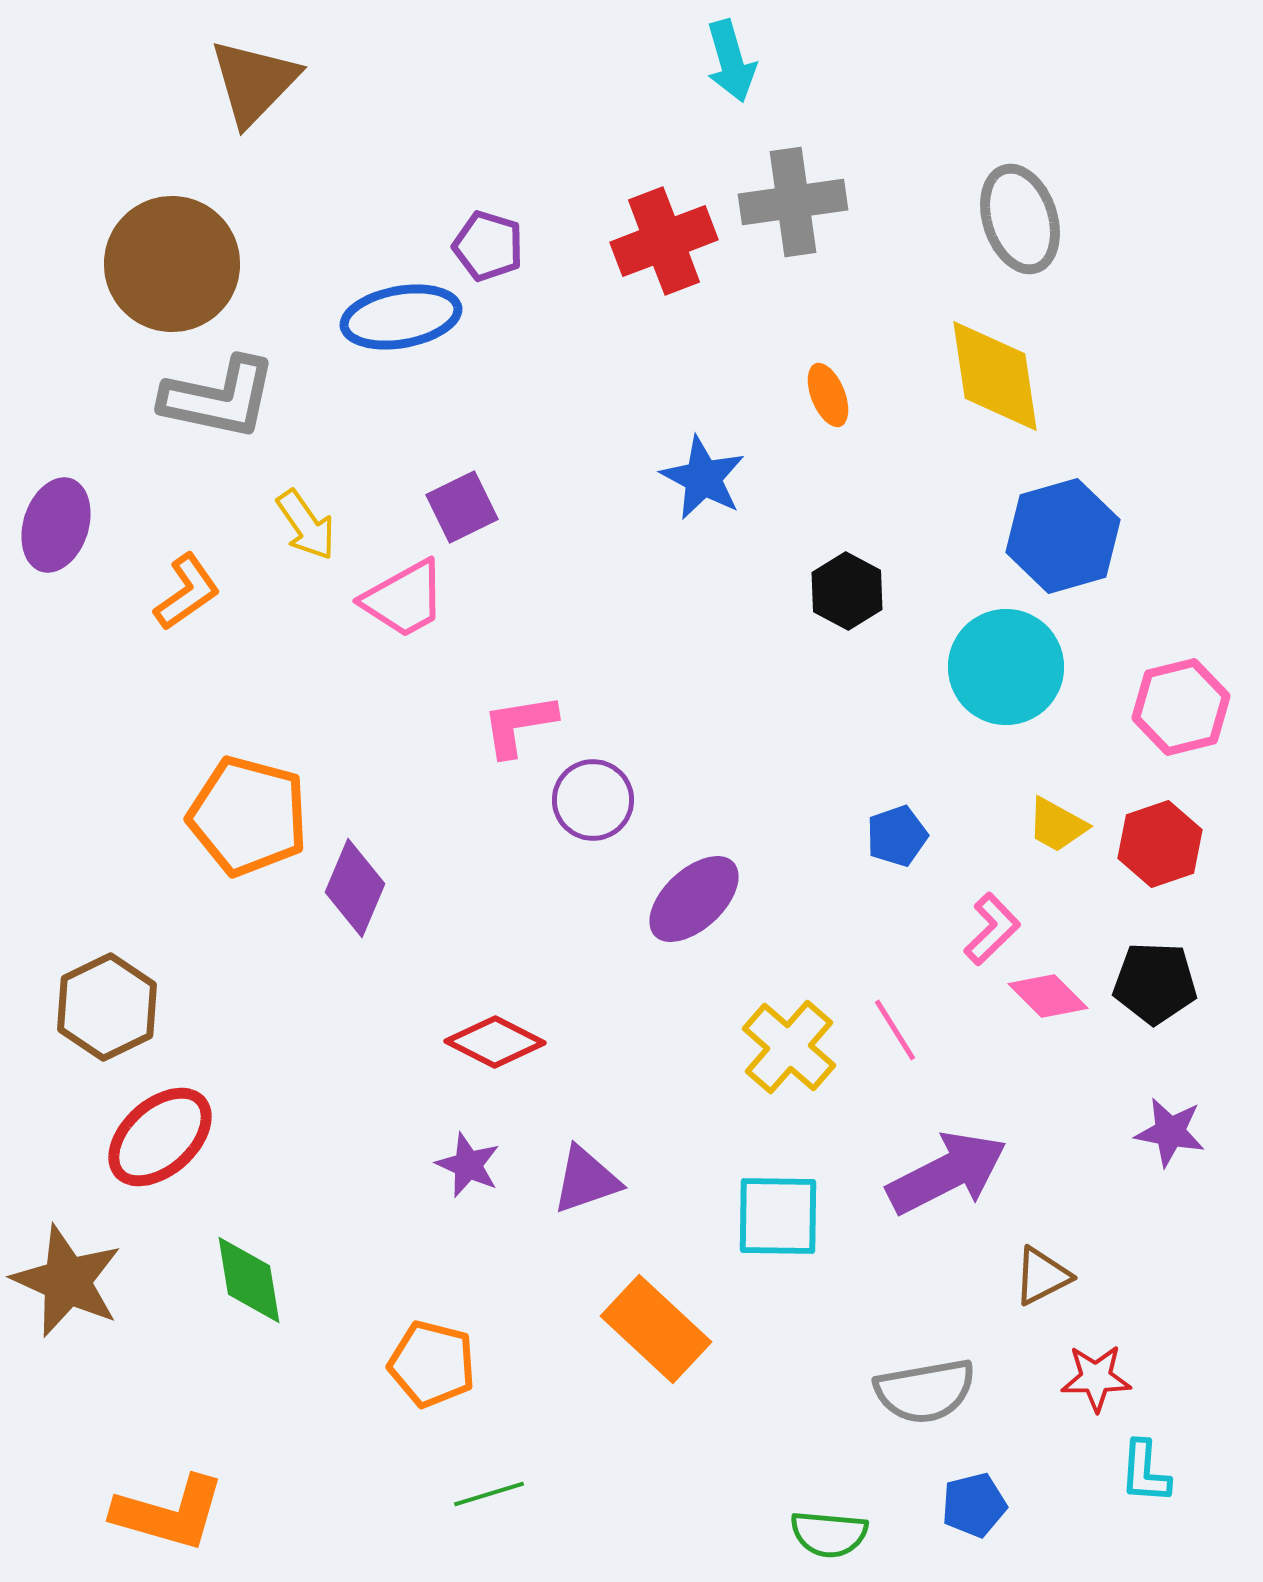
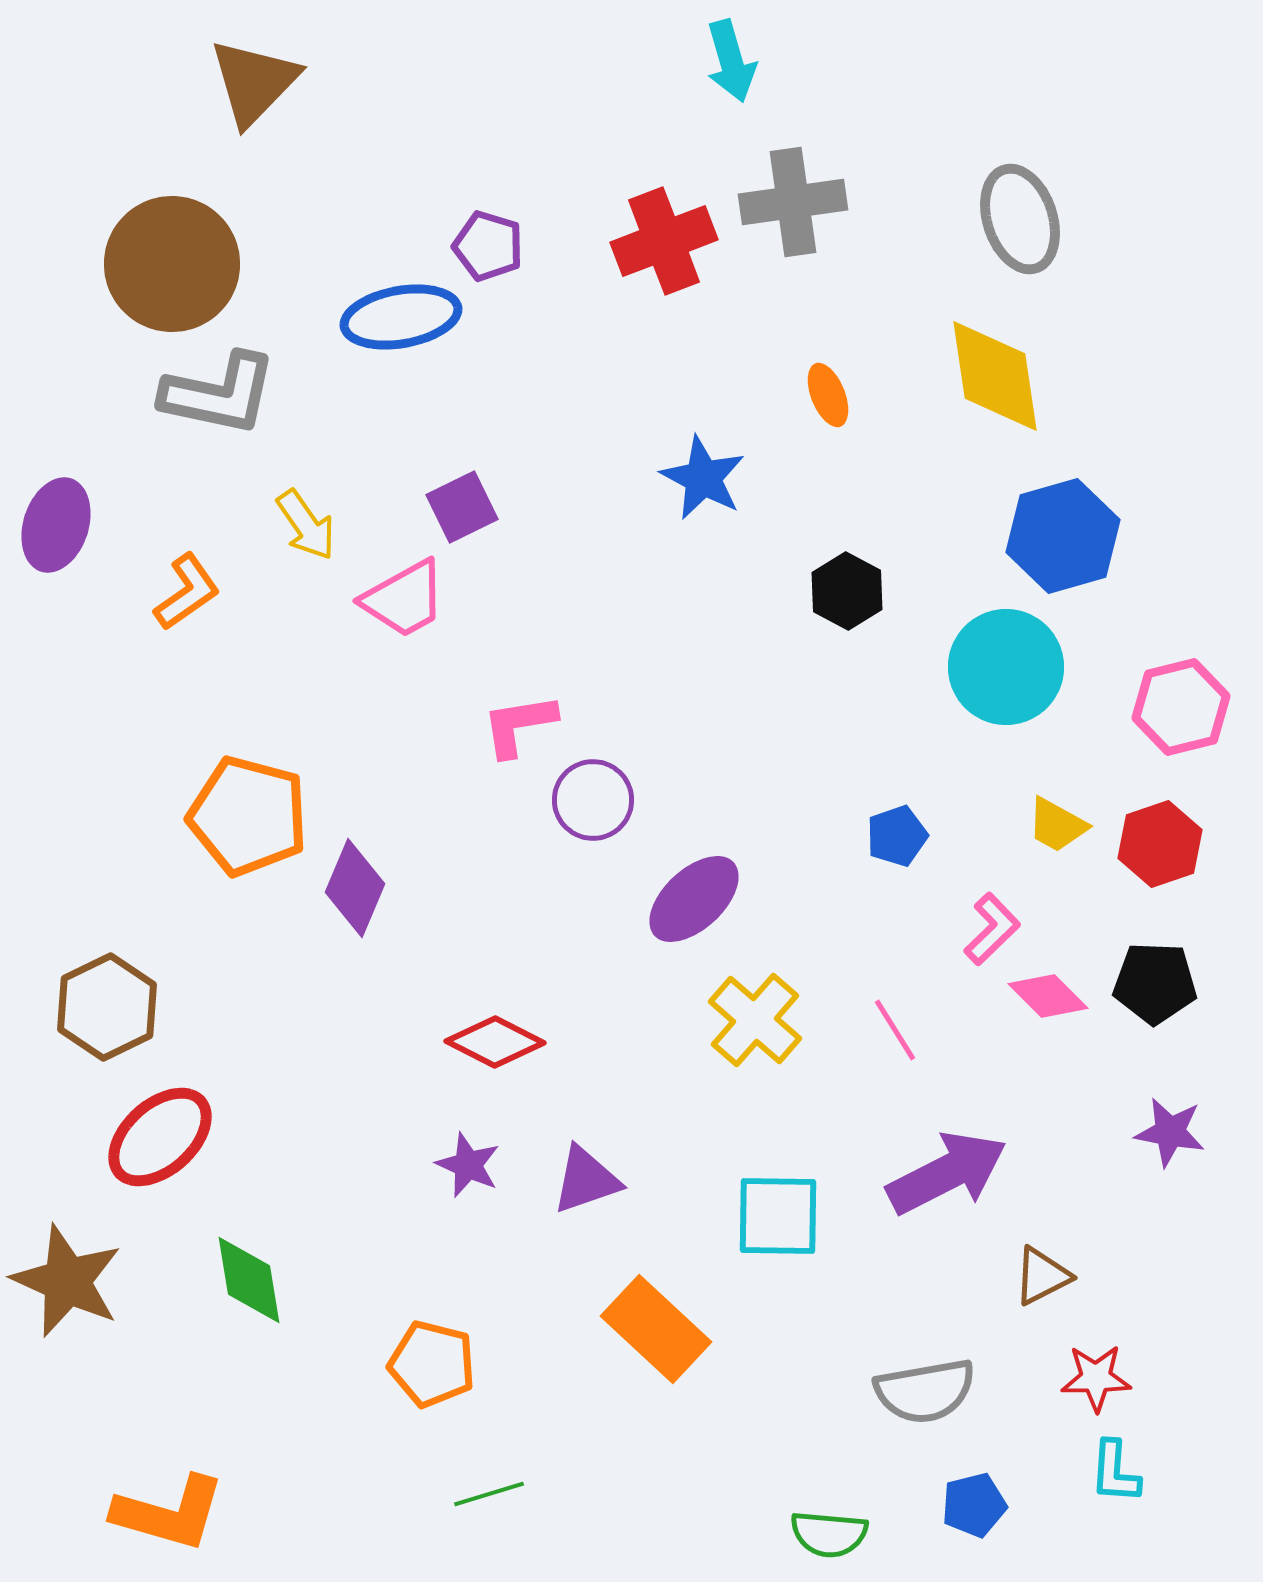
gray L-shape at (219, 398): moved 4 px up
yellow cross at (789, 1047): moved 34 px left, 27 px up
cyan L-shape at (1145, 1472): moved 30 px left
